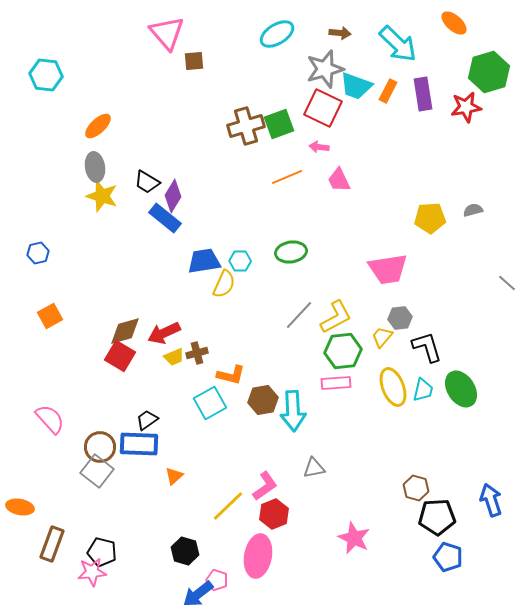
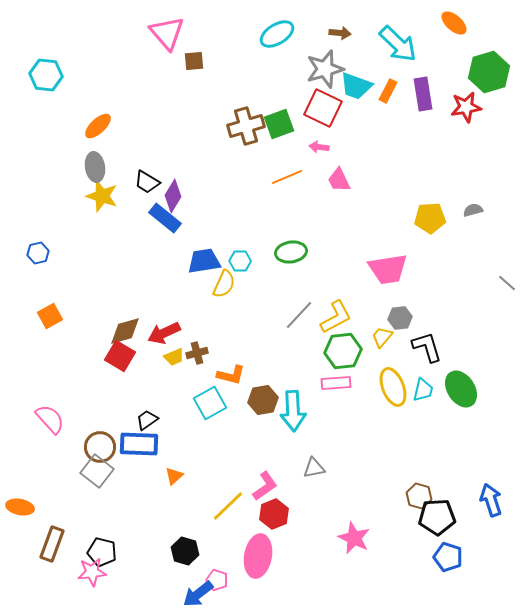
brown hexagon at (416, 488): moved 3 px right, 8 px down
